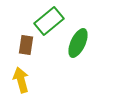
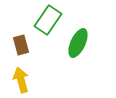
green rectangle: moved 1 px left, 1 px up; rotated 16 degrees counterclockwise
brown rectangle: moved 5 px left; rotated 24 degrees counterclockwise
